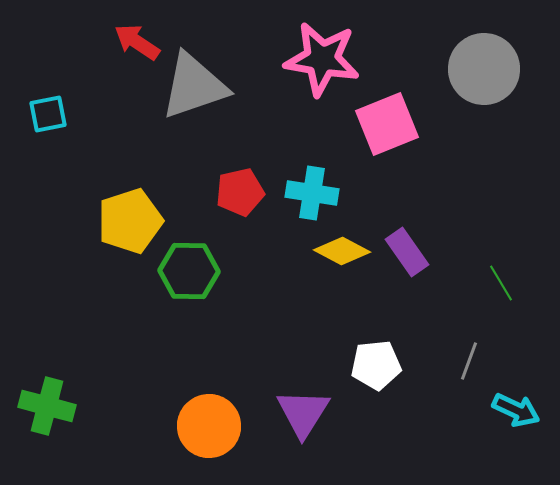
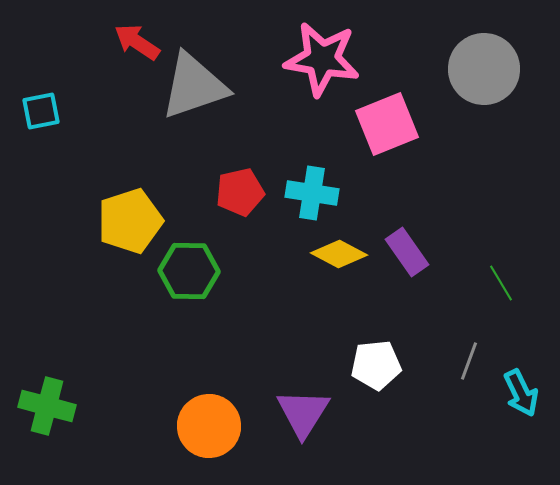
cyan square: moved 7 px left, 3 px up
yellow diamond: moved 3 px left, 3 px down
cyan arrow: moved 5 px right, 17 px up; rotated 39 degrees clockwise
